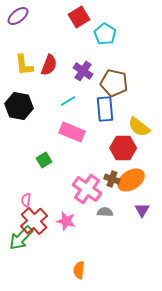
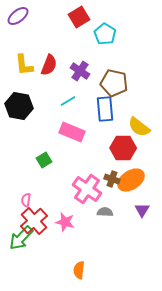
purple cross: moved 3 px left
pink star: moved 1 px left, 1 px down
